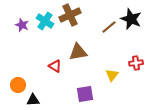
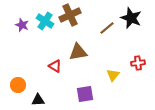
black star: moved 1 px up
brown line: moved 2 px left, 1 px down
red cross: moved 2 px right
yellow triangle: moved 1 px right
black triangle: moved 5 px right
